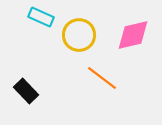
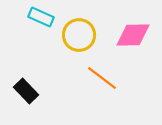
pink diamond: rotated 12 degrees clockwise
